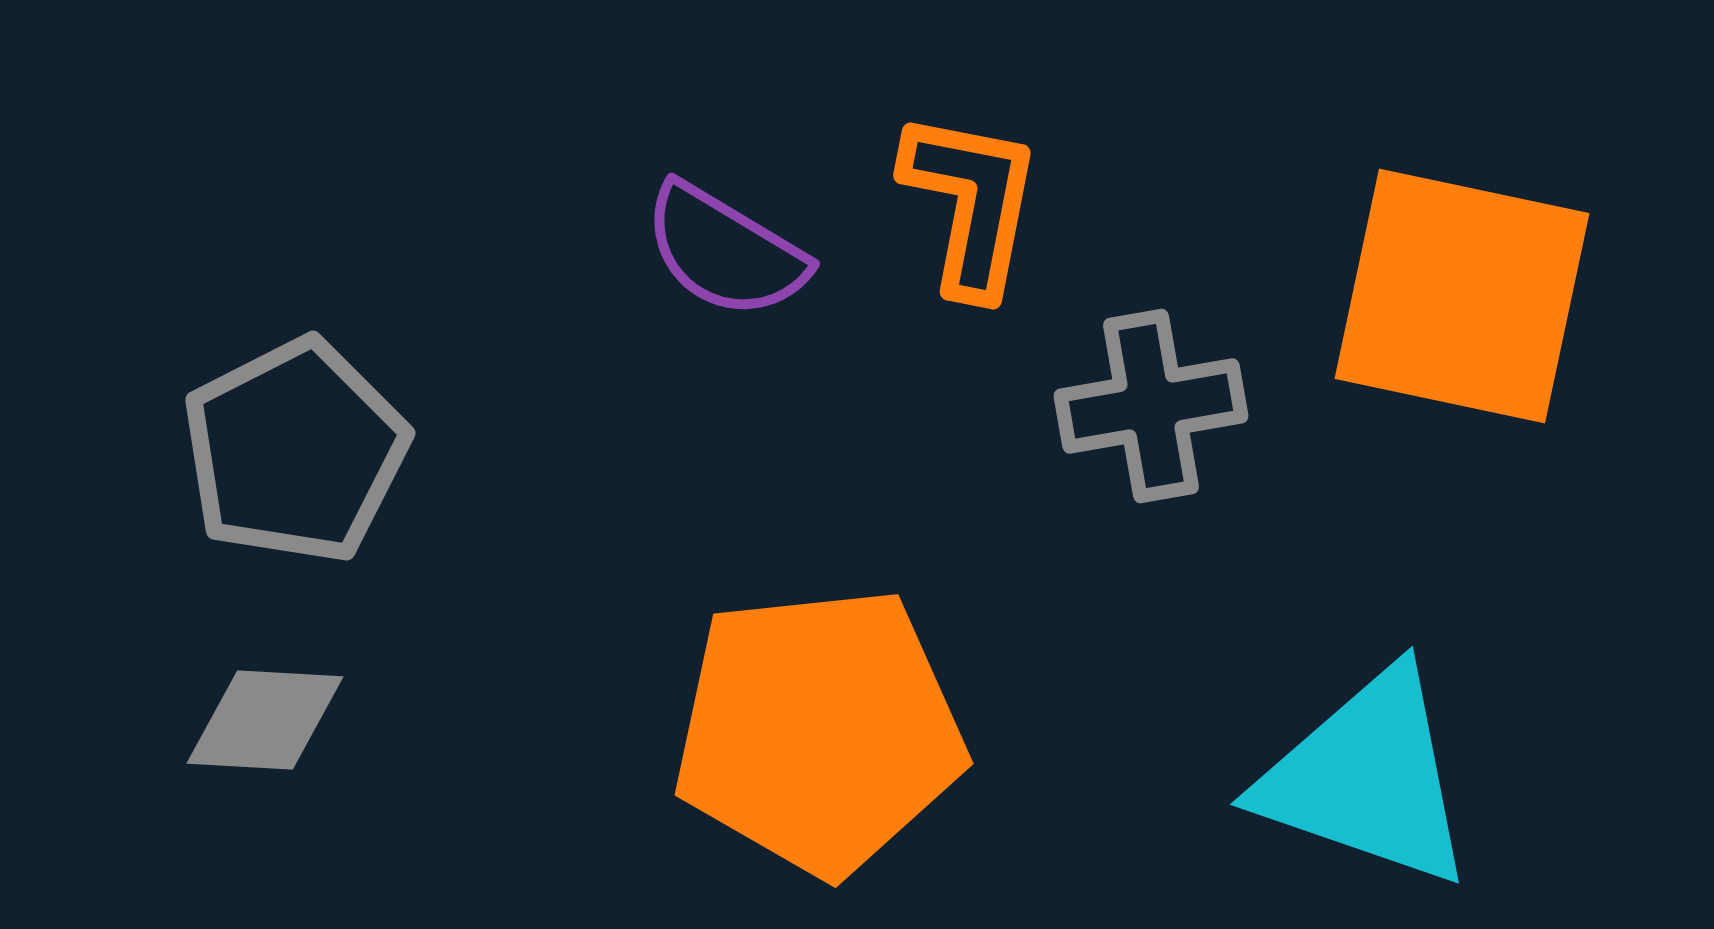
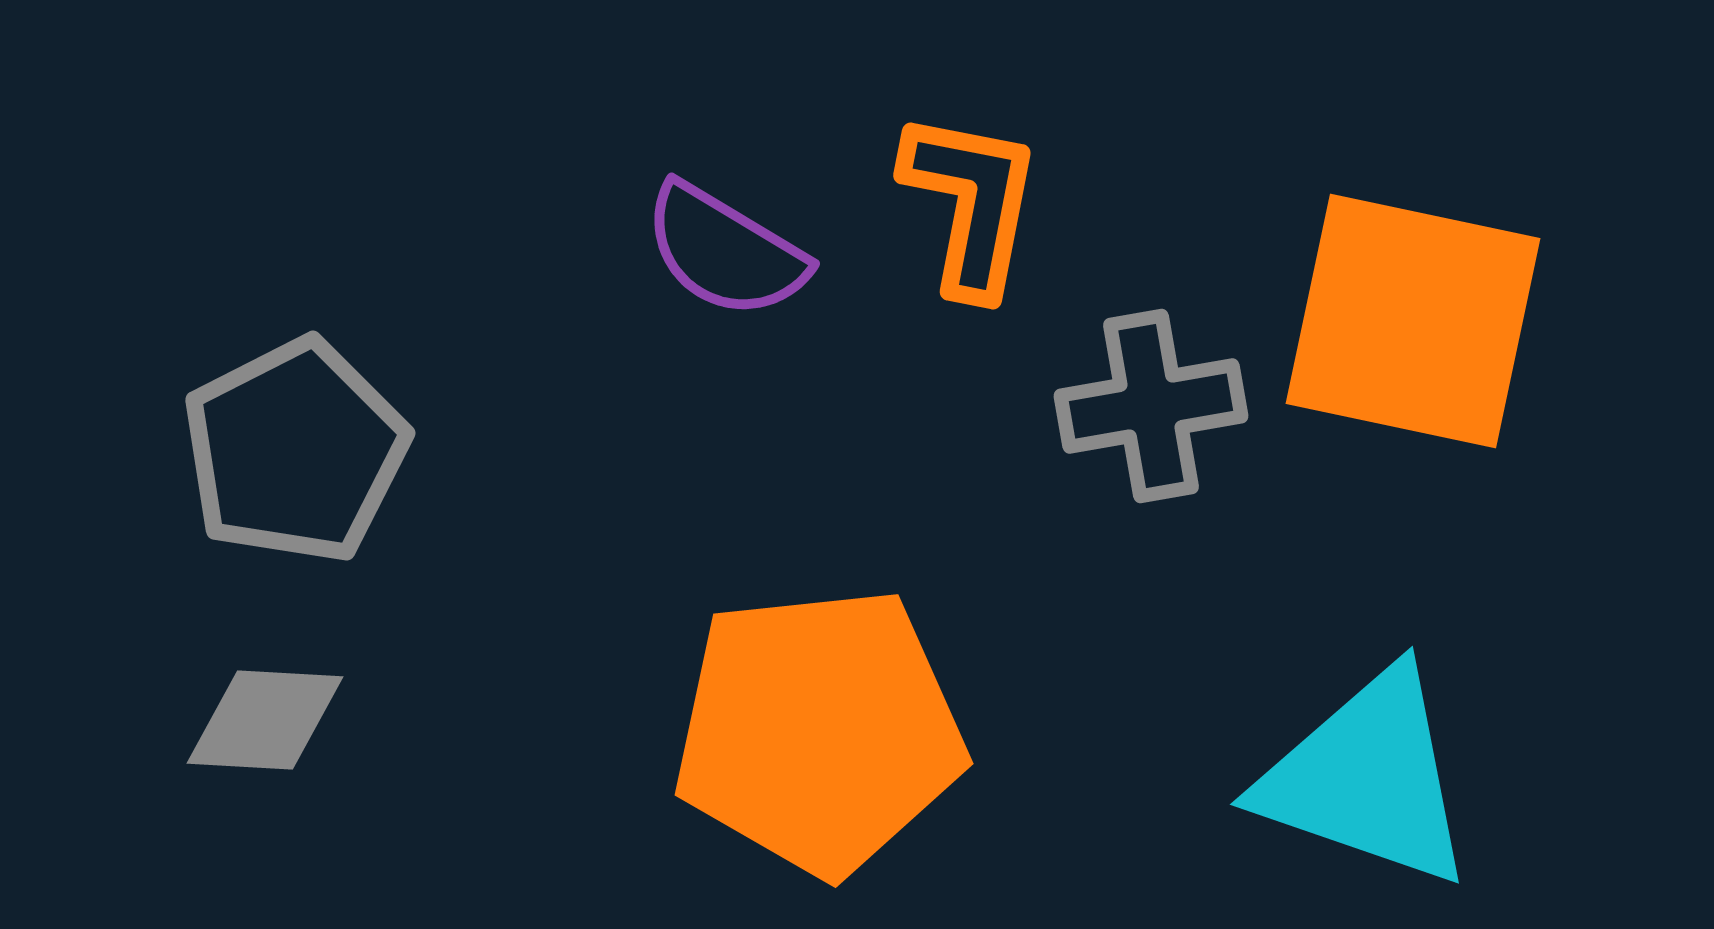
orange square: moved 49 px left, 25 px down
